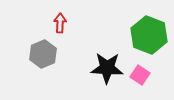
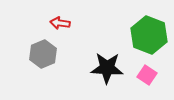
red arrow: rotated 84 degrees counterclockwise
pink square: moved 7 px right
